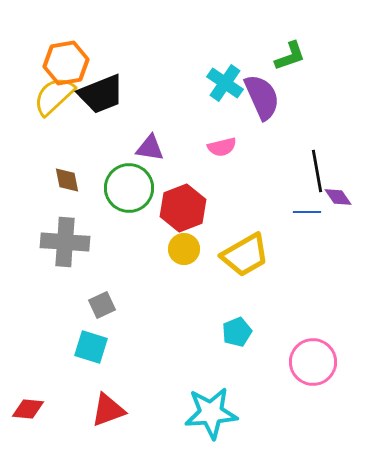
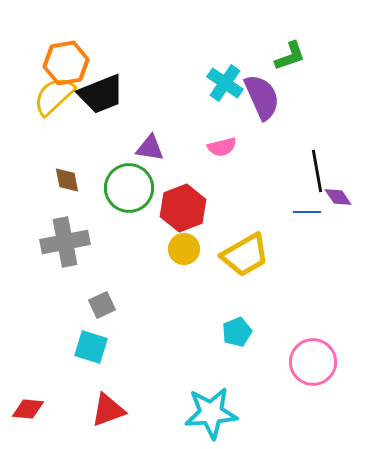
gray cross: rotated 15 degrees counterclockwise
